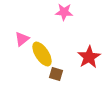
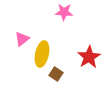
yellow ellipse: rotated 45 degrees clockwise
brown square: rotated 16 degrees clockwise
